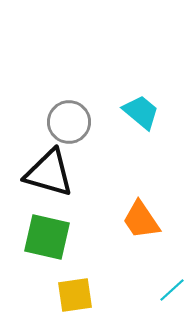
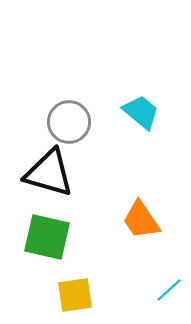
cyan line: moved 3 px left
